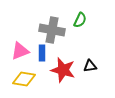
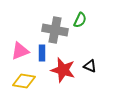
gray cross: moved 3 px right
black triangle: rotated 32 degrees clockwise
yellow diamond: moved 2 px down
